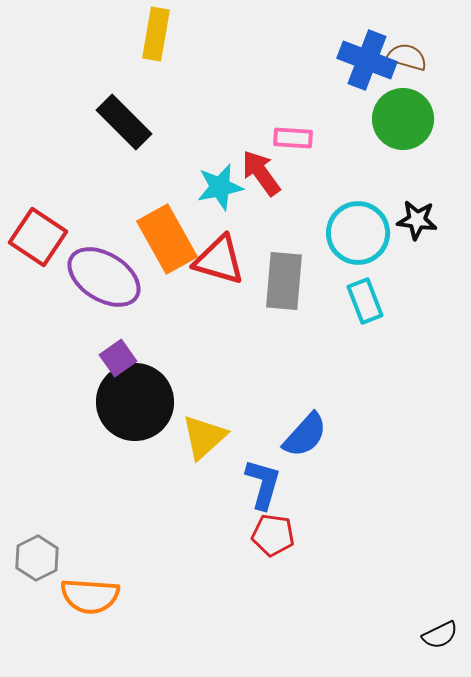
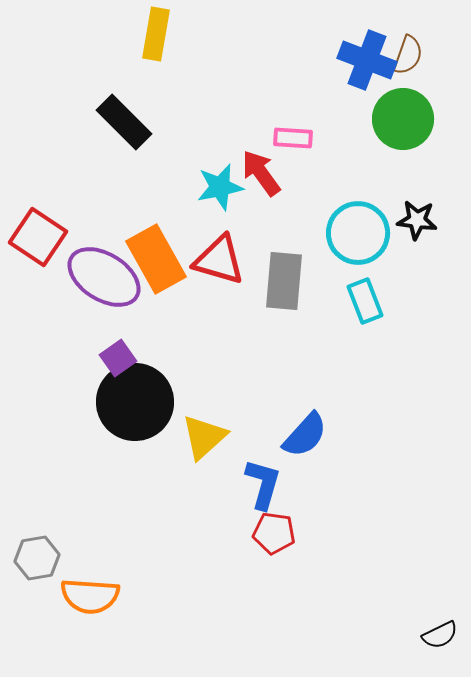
brown semicircle: moved 1 px right, 2 px up; rotated 93 degrees clockwise
orange rectangle: moved 11 px left, 20 px down
red pentagon: moved 1 px right, 2 px up
gray hexagon: rotated 18 degrees clockwise
